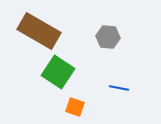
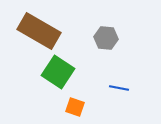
gray hexagon: moved 2 px left, 1 px down
